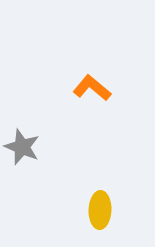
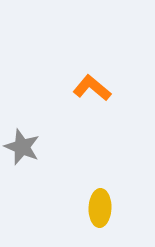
yellow ellipse: moved 2 px up
